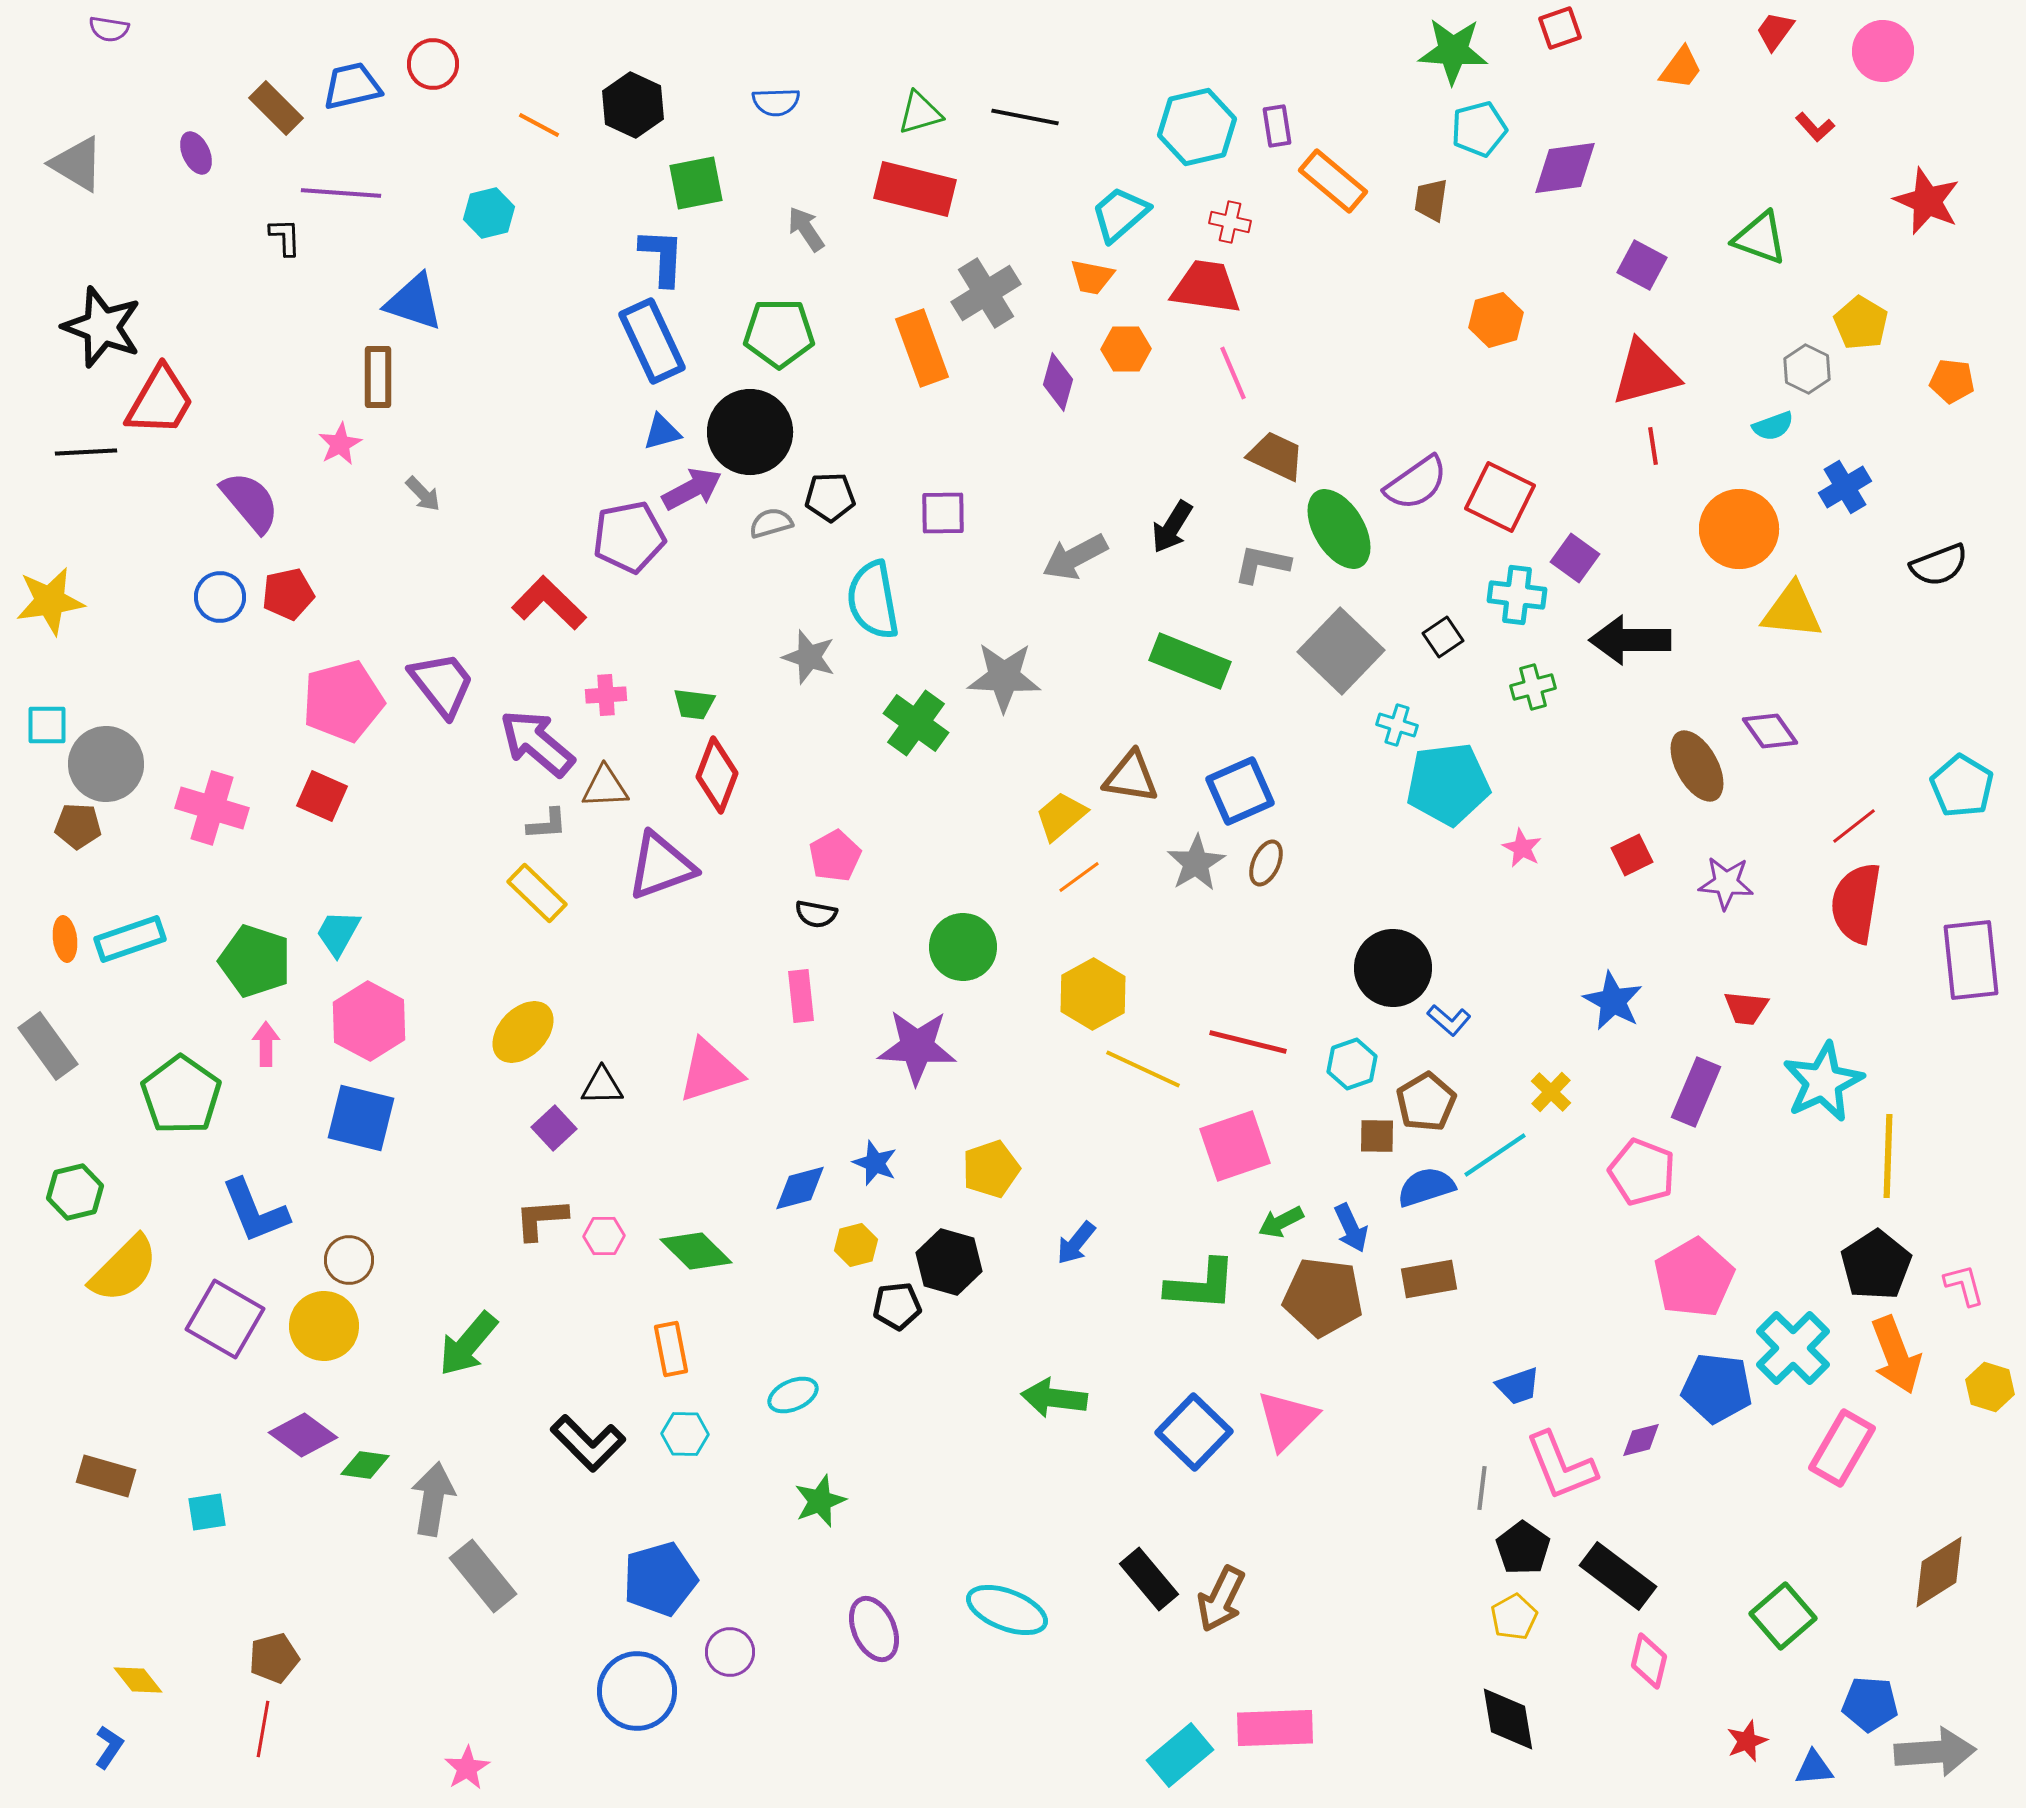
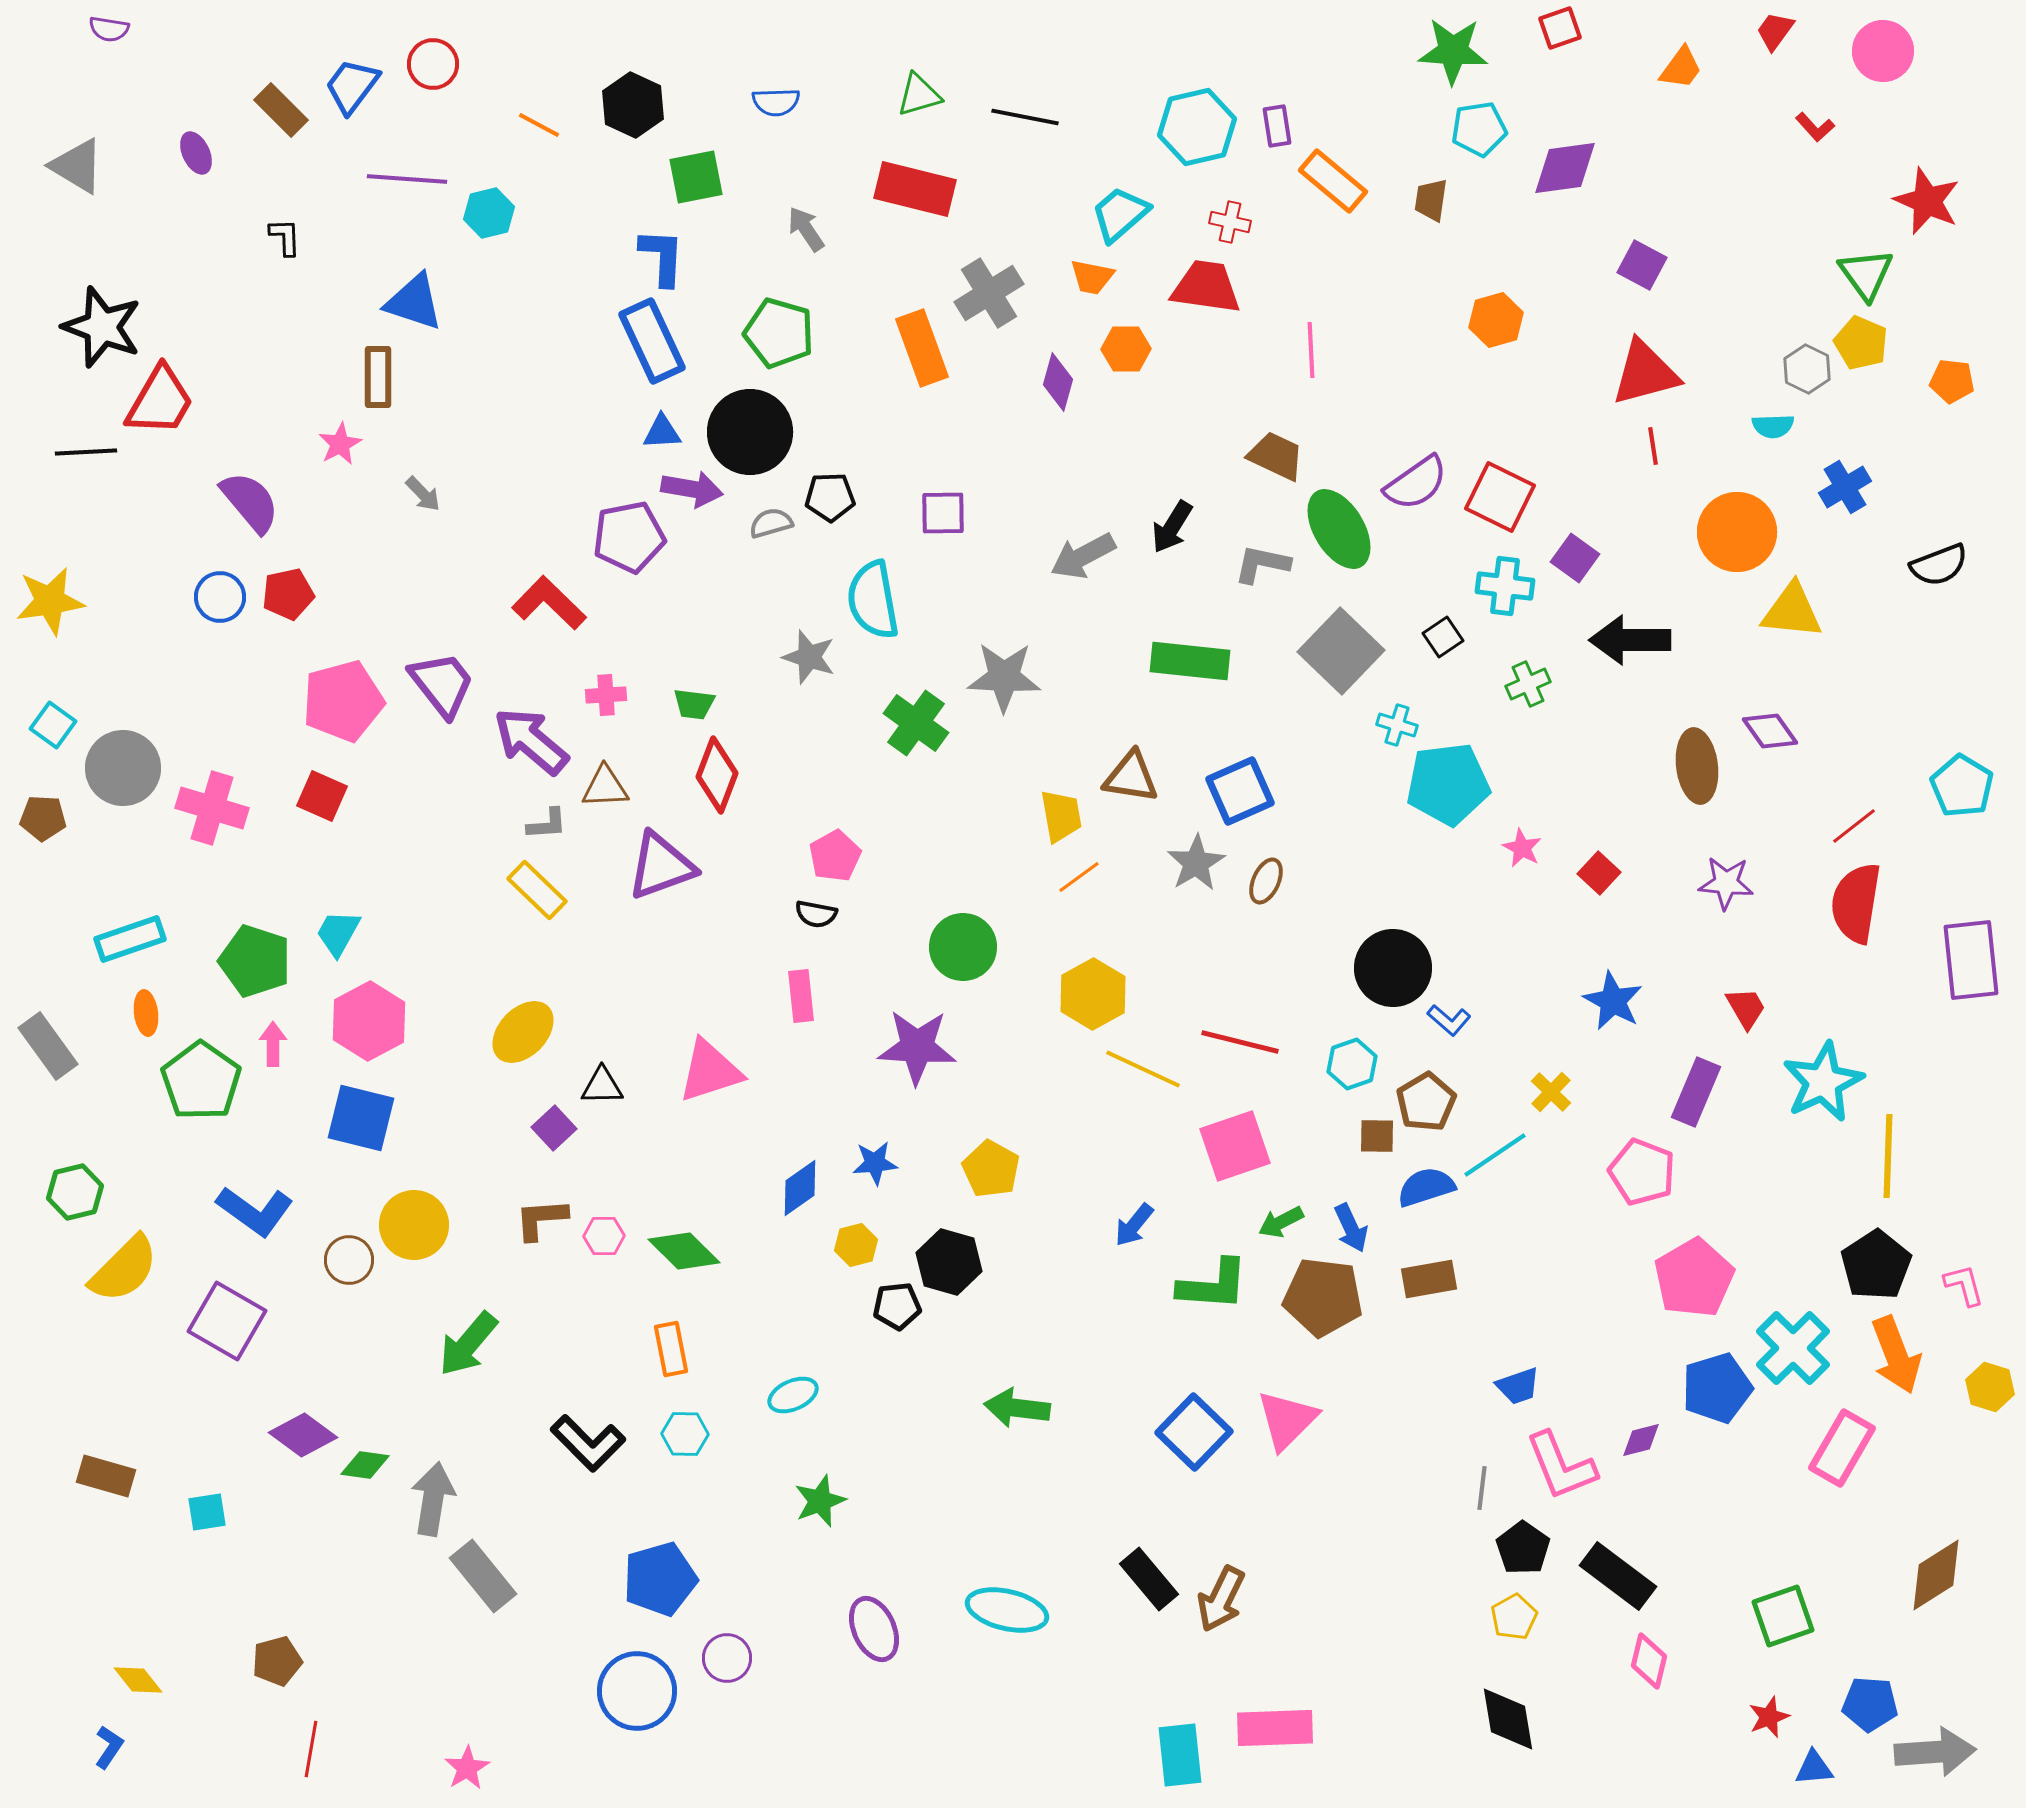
blue trapezoid at (352, 86): rotated 40 degrees counterclockwise
brown rectangle at (276, 108): moved 5 px right, 2 px down
green triangle at (920, 113): moved 1 px left, 18 px up
cyan pentagon at (1479, 129): rotated 6 degrees clockwise
gray triangle at (77, 164): moved 2 px down
green square at (696, 183): moved 6 px up
purple line at (341, 193): moved 66 px right, 14 px up
green triangle at (1760, 238): moved 106 px right, 36 px down; rotated 34 degrees clockwise
gray cross at (986, 293): moved 3 px right
yellow pentagon at (1861, 323): moved 20 px down; rotated 8 degrees counterclockwise
green pentagon at (779, 333): rotated 16 degrees clockwise
pink line at (1233, 373): moved 78 px right, 23 px up; rotated 20 degrees clockwise
cyan semicircle at (1773, 426): rotated 18 degrees clockwise
blue triangle at (662, 432): rotated 12 degrees clockwise
purple arrow at (692, 489): rotated 38 degrees clockwise
orange circle at (1739, 529): moved 2 px left, 3 px down
gray arrow at (1075, 557): moved 8 px right, 1 px up
cyan cross at (1517, 595): moved 12 px left, 9 px up
green rectangle at (1190, 661): rotated 16 degrees counterclockwise
green cross at (1533, 687): moved 5 px left, 3 px up; rotated 9 degrees counterclockwise
cyan square at (47, 725): moved 6 px right; rotated 36 degrees clockwise
purple arrow at (537, 743): moved 6 px left, 2 px up
gray circle at (106, 764): moved 17 px right, 4 px down
brown ellipse at (1697, 766): rotated 22 degrees clockwise
yellow trapezoid at (1061, 816): rotated 120 degrees clockwise
brown pentagon at (78, 826): moved 35 px left, 8 px up
red square at (1632, 855): moved 33 px left, 18 px down; rotated 21 degrees counterclockwise
brown ellipse at (1266, 863): moved 18 px down
yellow rectangle at (537, 893): moved 3 px up
orange ellipse at (65, 939): moved 81 px right, 74 px down
red trapezoid at (1746, 1008): rotated 126 degrees counterclockwise
pink hexagon at (369, 1021): rotated 4 degrees clockwise
red line at (1248, 1042): moved 8 px left
pink arrow at (266, 1044): moved 7 px right
green pentagon at (181, 1095): moved 20 px right, 14 px up
blue star at (875, 1163): rotated 27 degrees counterclockwise
yellow pentagon at (991, 1169): rotated 24 degrees counterclockwise
blue diamond at (800, 1188): rotated 20 degrees counterclockwise
blue L-shape at (255, 1211): rotated 32 degrees counterclockwise
blue arrow at (1076, 1243): moved 58 px right, 18 px up
green diamond at (696, 1251): moved 12 px left
green L-shape at (1201, 1285): moved 12 px right
purple square at (225, 1319): moved 2 px right, 2 px down
yellow circle at (324, 1326): moved 90 px right, 101 px up
blue pentagon at (1717, 1388): rotated 24 degrees counterclockwise
green arrow at (1054, 1398): moved 37 px left, 10 px down
brown diamond at (1939, 1572): moved 3 px left, 3 px down
cyan ellipse at (1007, 1610): rotated 8 degrees counterclockwise
green square at (1783, 1616): rotated 22 degrees clockwise
purple circle at (730, 1652): moved 3 px left, 6 px down
brown pentagon at (274, 1658): moved 3 px right, 3 px down
red line at (263, 1729): moved 48 px right, 20 px down
red star at (1747, 1741): moved 22 px right, 24 px up
cyan rectangle at (1180, 1755): rotated 56 degrees counterclockwise
